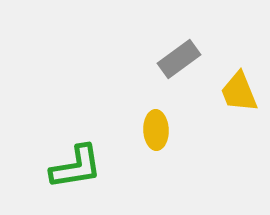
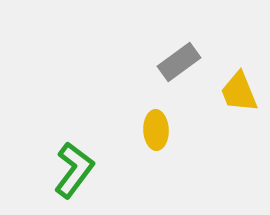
gray rectangle: moved 3 px down
green L-shape: moved 2 px left, 3 px down; rotated 44 degrees counterclockwise
